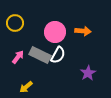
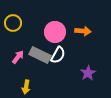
yellow circle: moved 2 px left
yellow arrow: rotated 40 degrees counterclockwise
